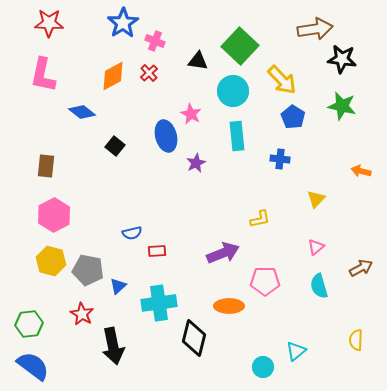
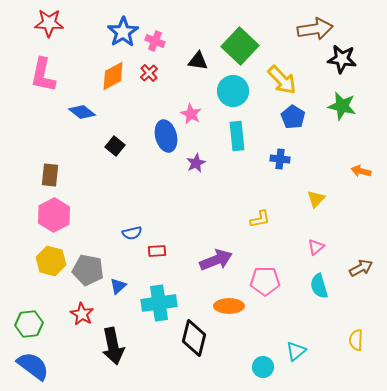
blue star at (123, 23): moved 9 px down
brown rectangle at (46, 166): moved 4 px right, 9 px down
purple arrow at (223, 253): moved 7 px left, 7 px down
